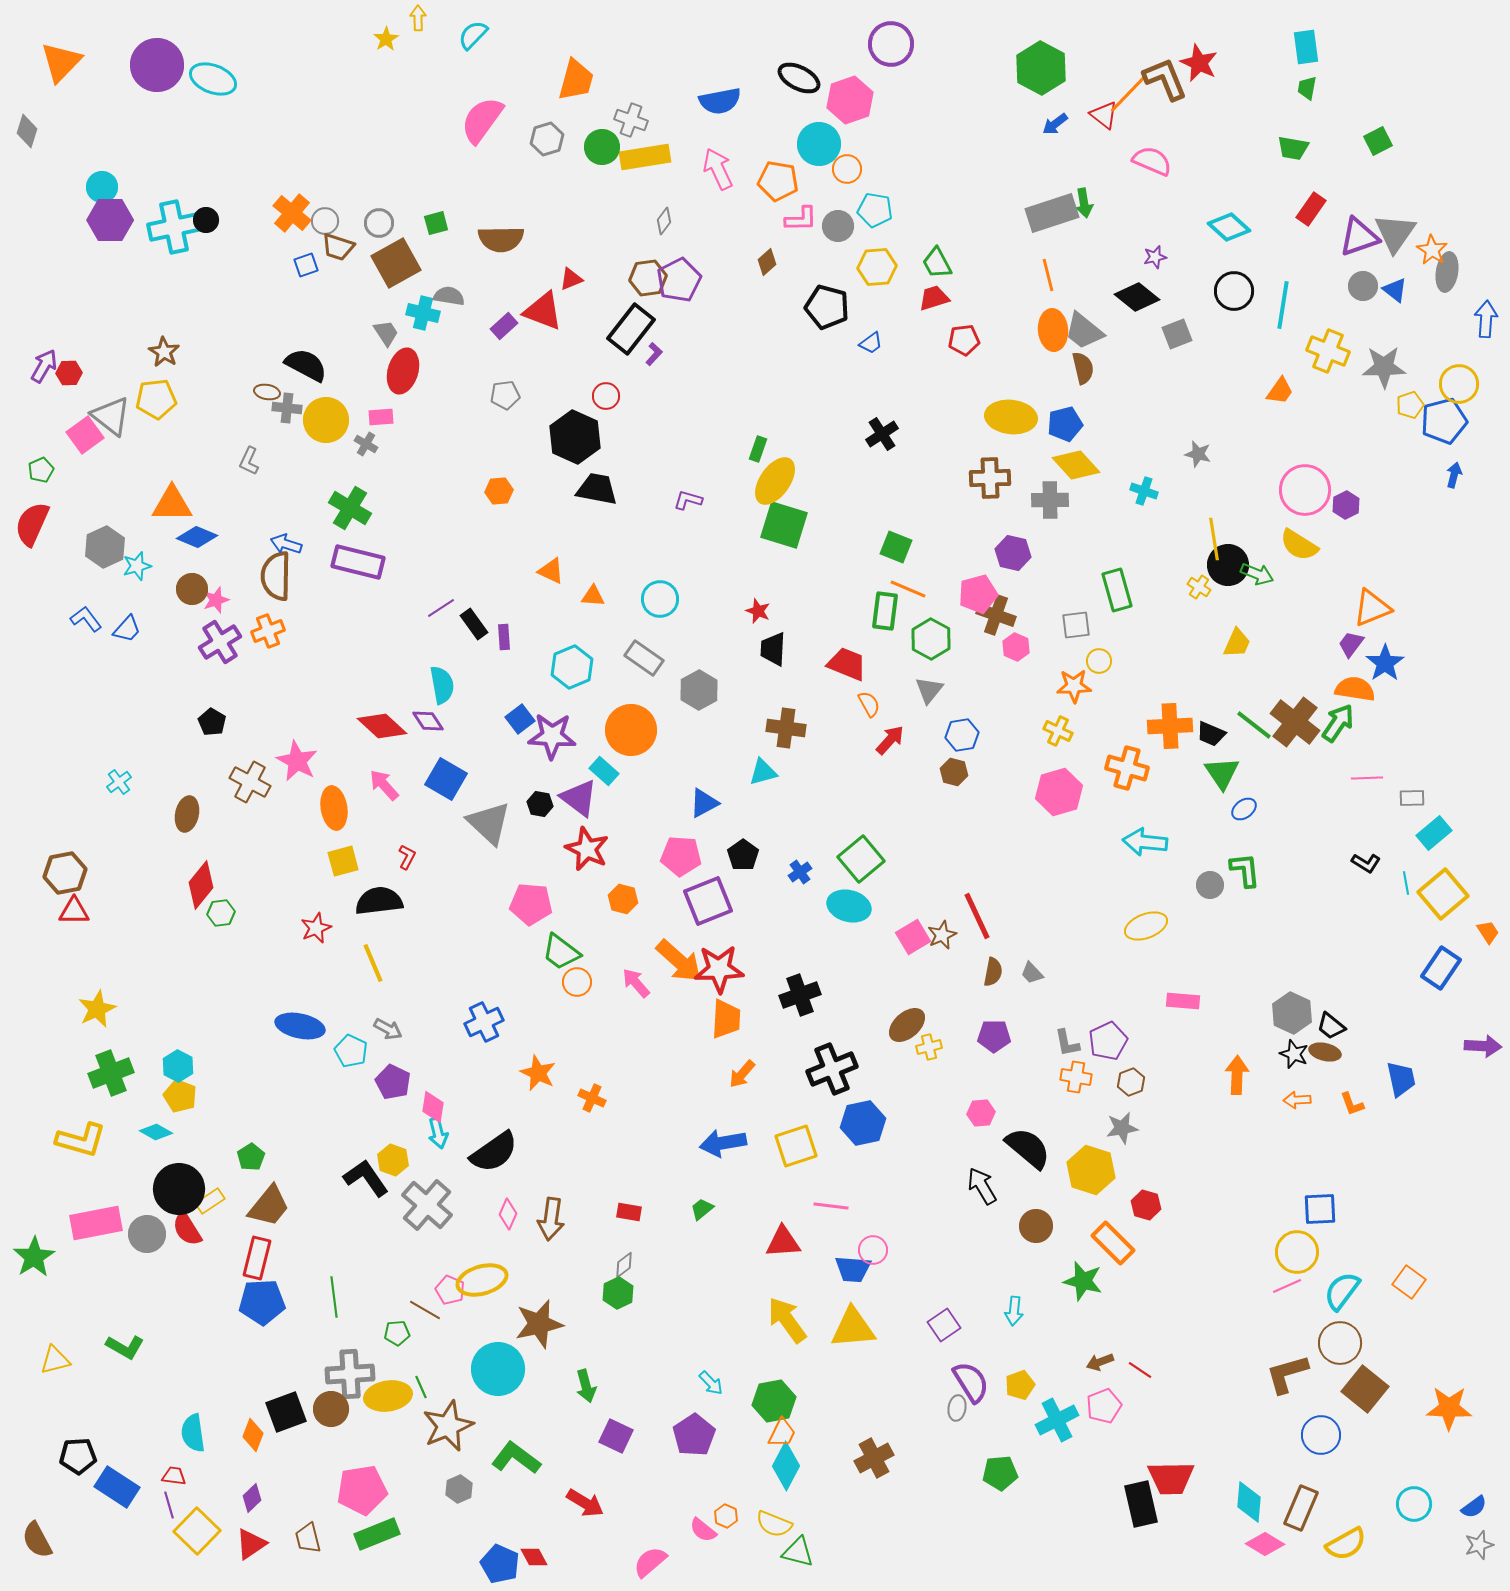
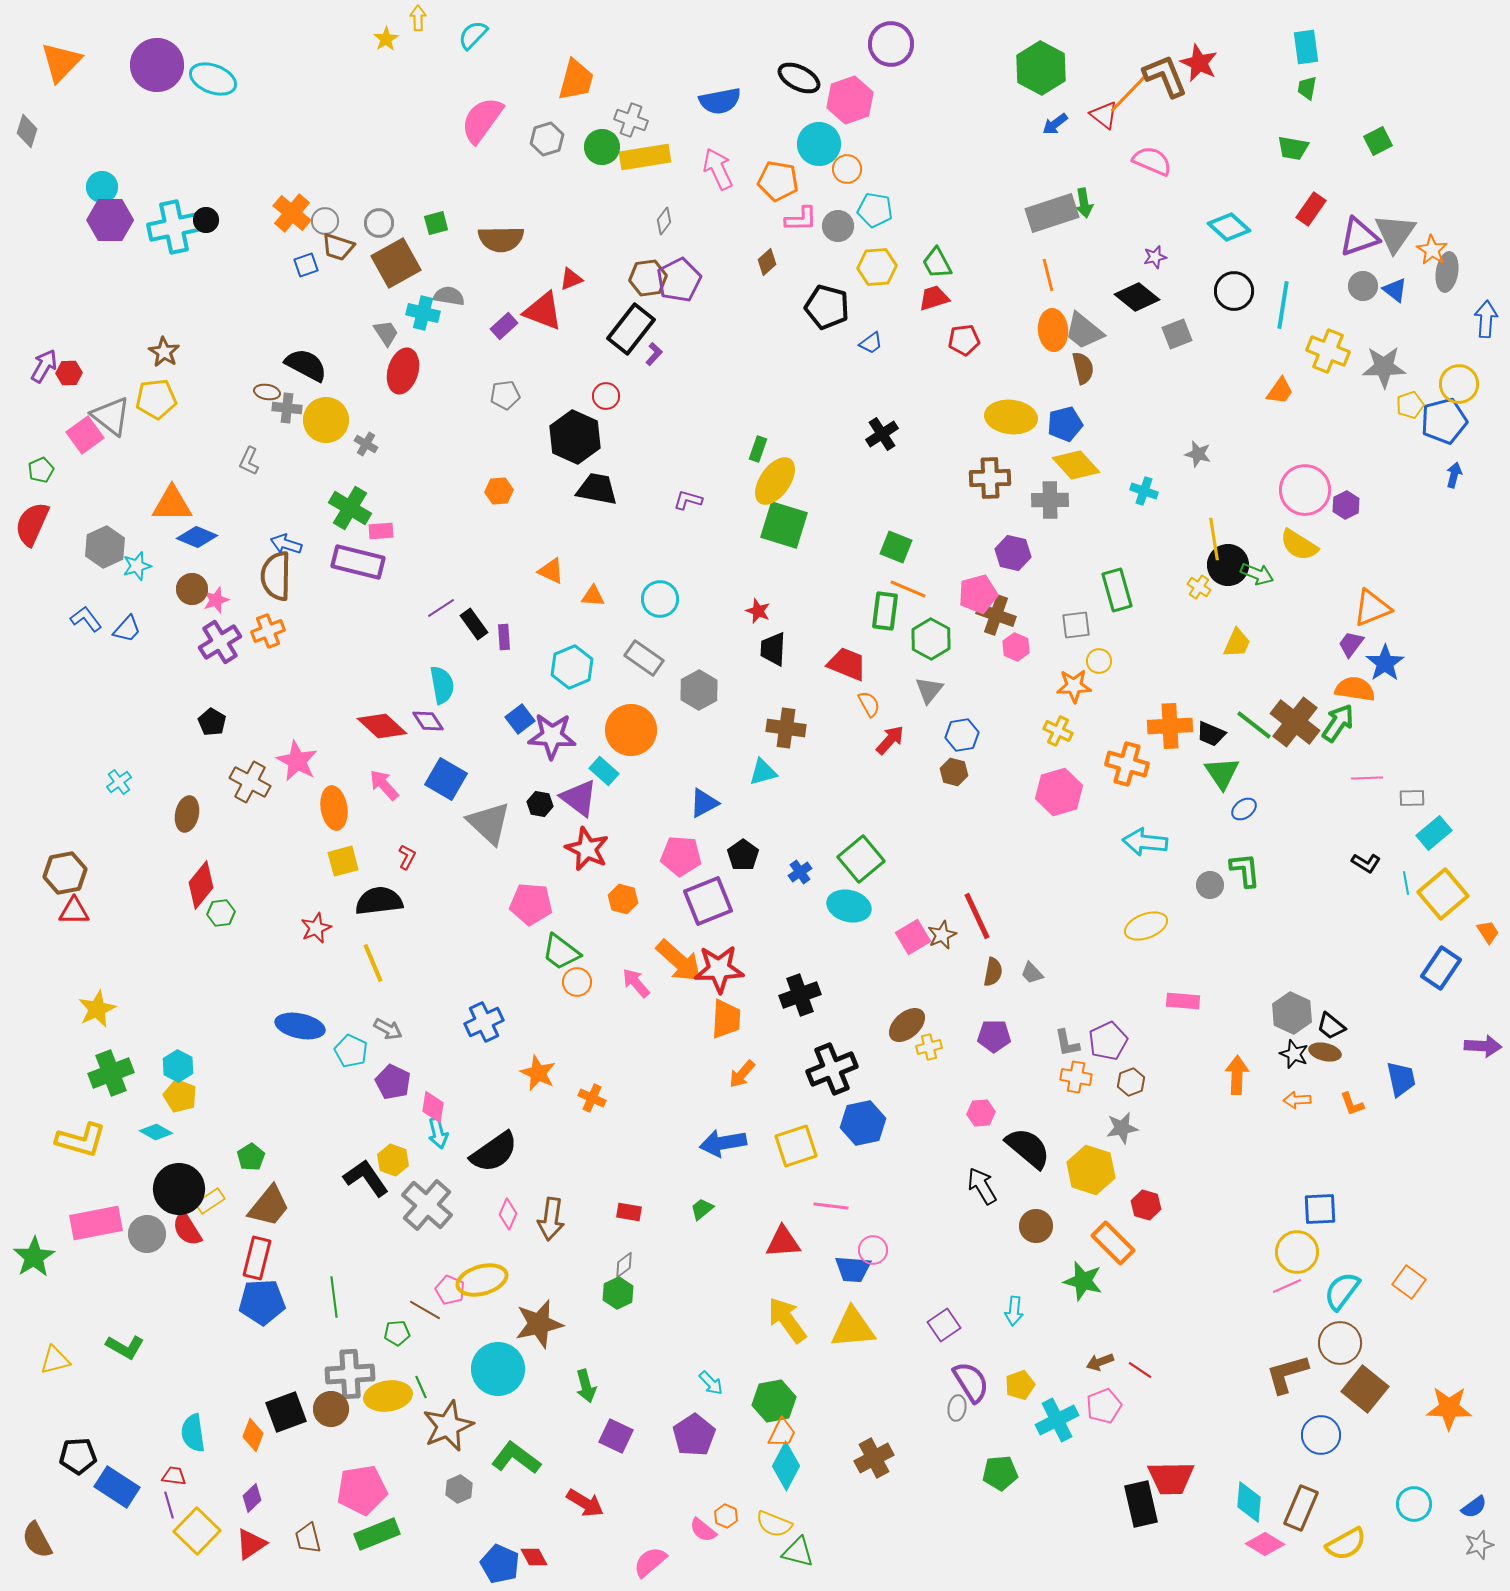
brown L-shape at (1165, 79): moved 3 px up
pink rectangle at (381, 417): moved 114 px down
orange cross at (1127, 768): moved 4 px up
